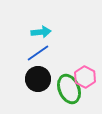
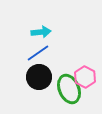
black circle: moved 1 px right, 2 px up
